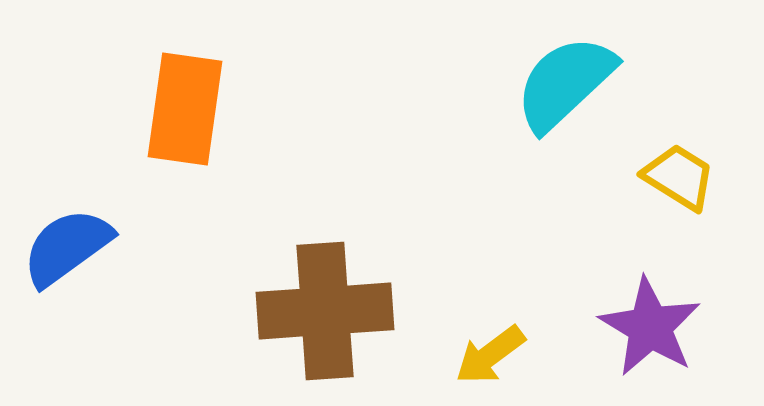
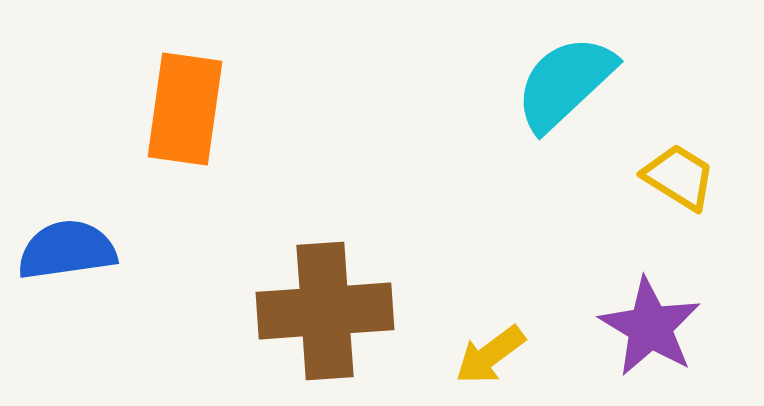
blue semicircle: moved 3 px down; rotated 28 degrees clockwise
